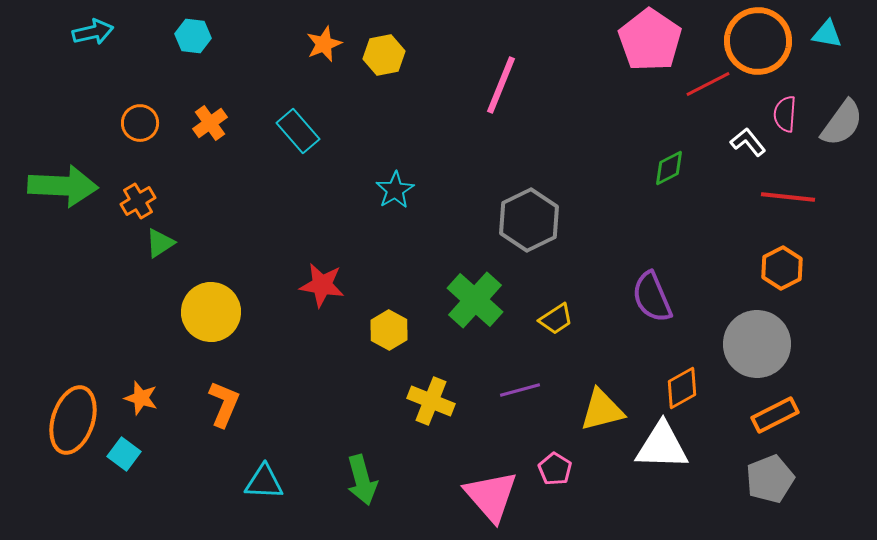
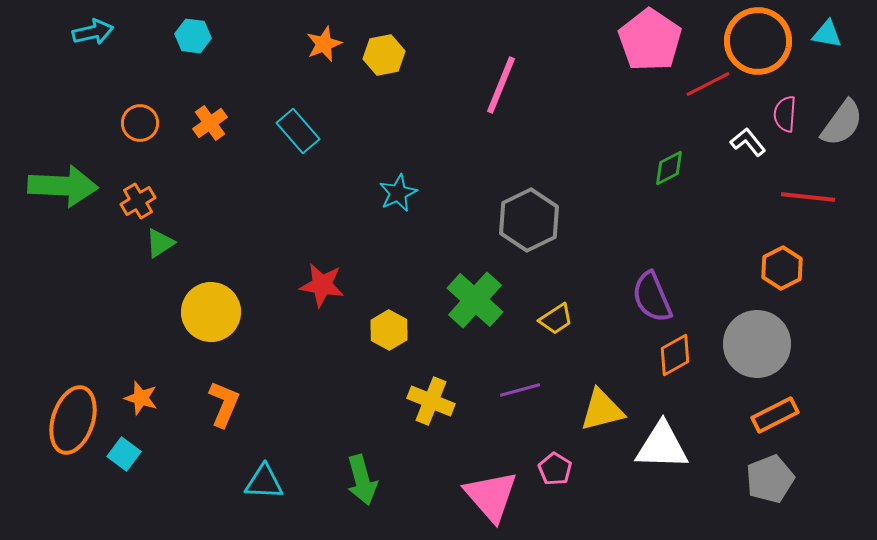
cyan star at (395, 190): moved 3 px right, 3 px down; rotated 6 degrees clockwise
red line at (788, 197): moved 20 px right
orange diamond at (682, 388): moved 7 px left, 33 px up
